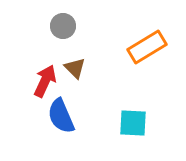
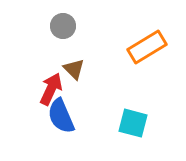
brown triangle: moved 1 px left, 1 px down
red arrow: moved 6 px right, 8 px down
cyan square: rotated 12 degrees clockwise
